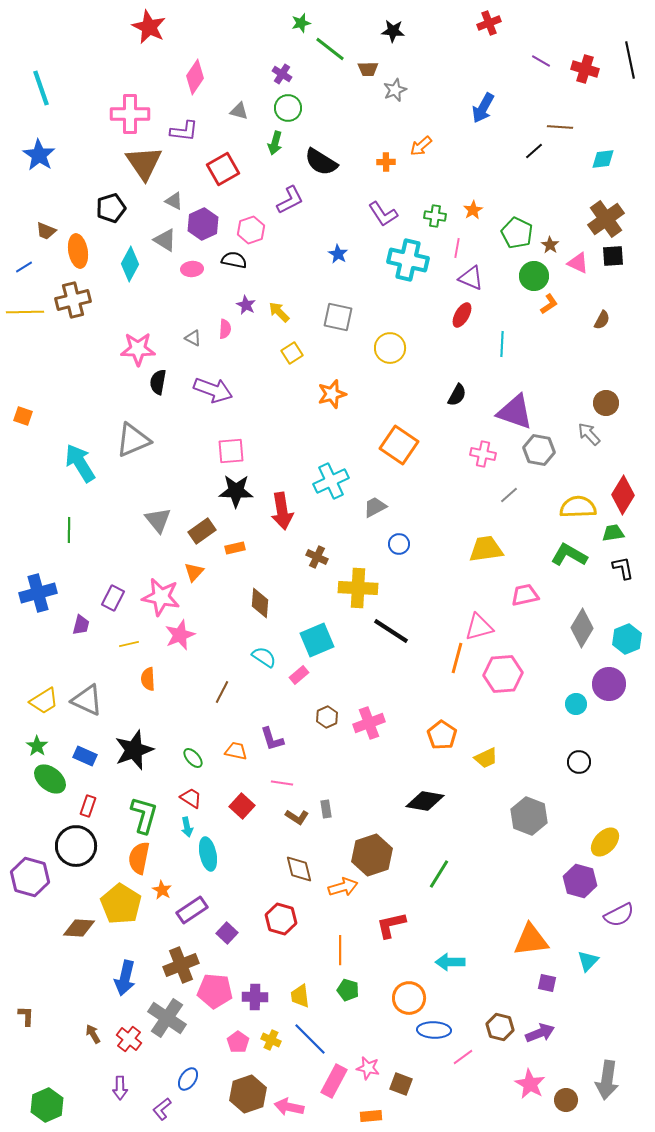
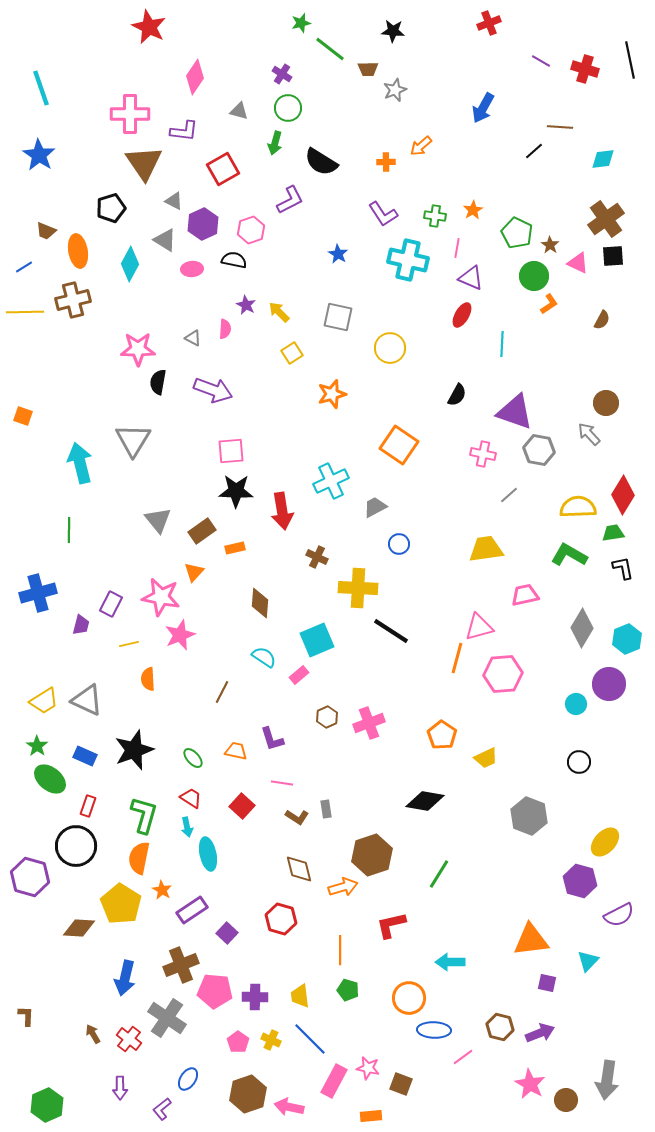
gray triangle at (133, 440): rotated 36 degrees counterclockwise
cyan arrow at (80, 463): rotated 18 degrees clockwise
purple rectangle at (113, 598): moved 2 px left, 6 px down
